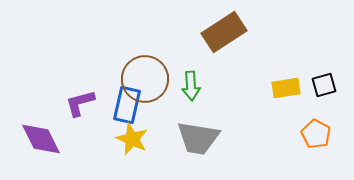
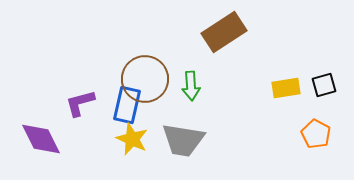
gray trapezoid: moved 15 px left, 2 px down
